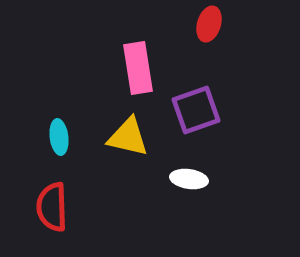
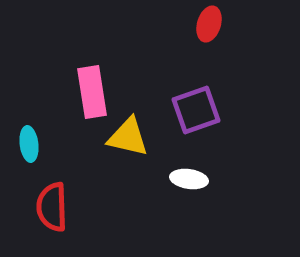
pink rectangle: moved 46 px left, 24 px down
cyan ellipse: moved 30 px left, 7 px down
